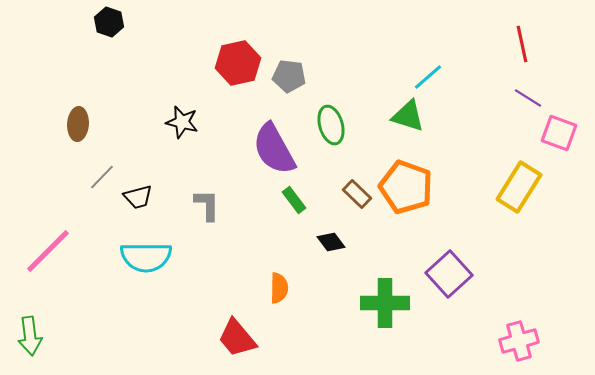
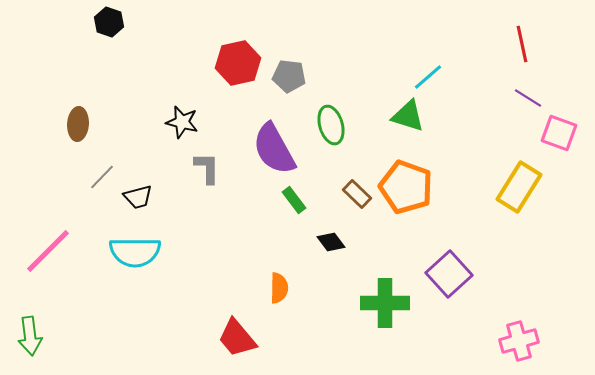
gray L-shape: moved 37 px up
cyan semicircle: moved 11 px left, 5 px up
